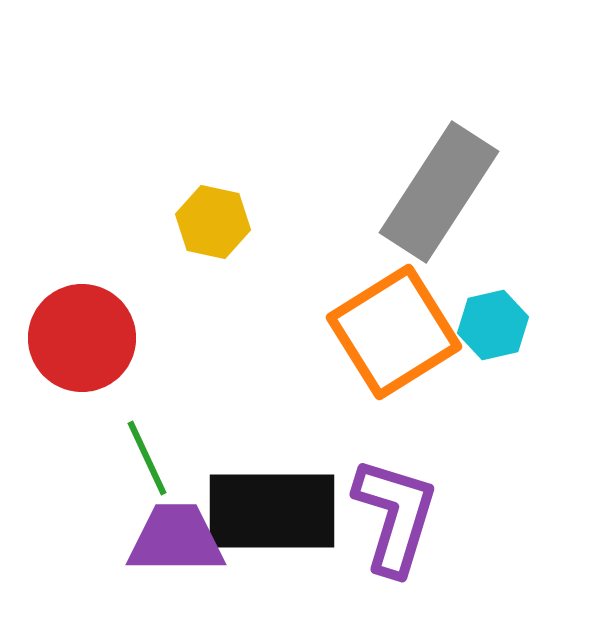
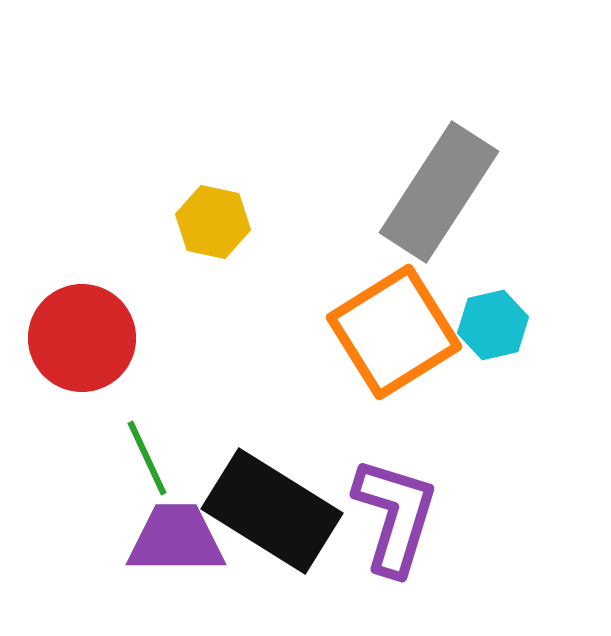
black rectangle: rotated 32 degrees clockwise
